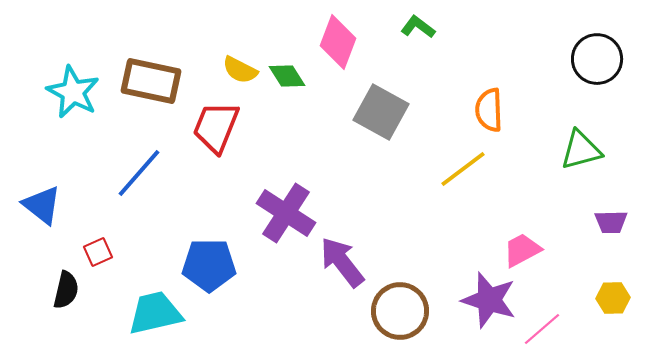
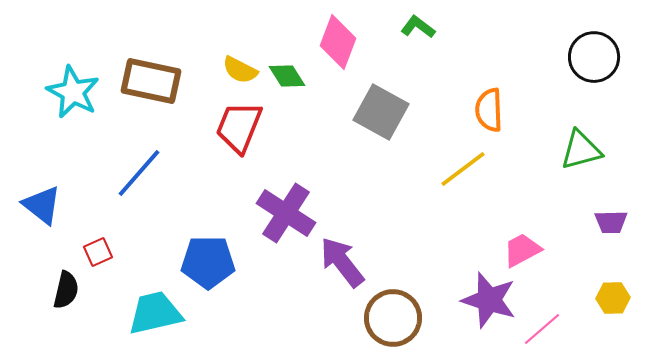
black circle: moved 3 px left, 2 px up
red trapezoid: moved 23 px right
blue pentagon: moved 1 px left, 3 px up
brown circle: moved 7 px left, 7 px down
